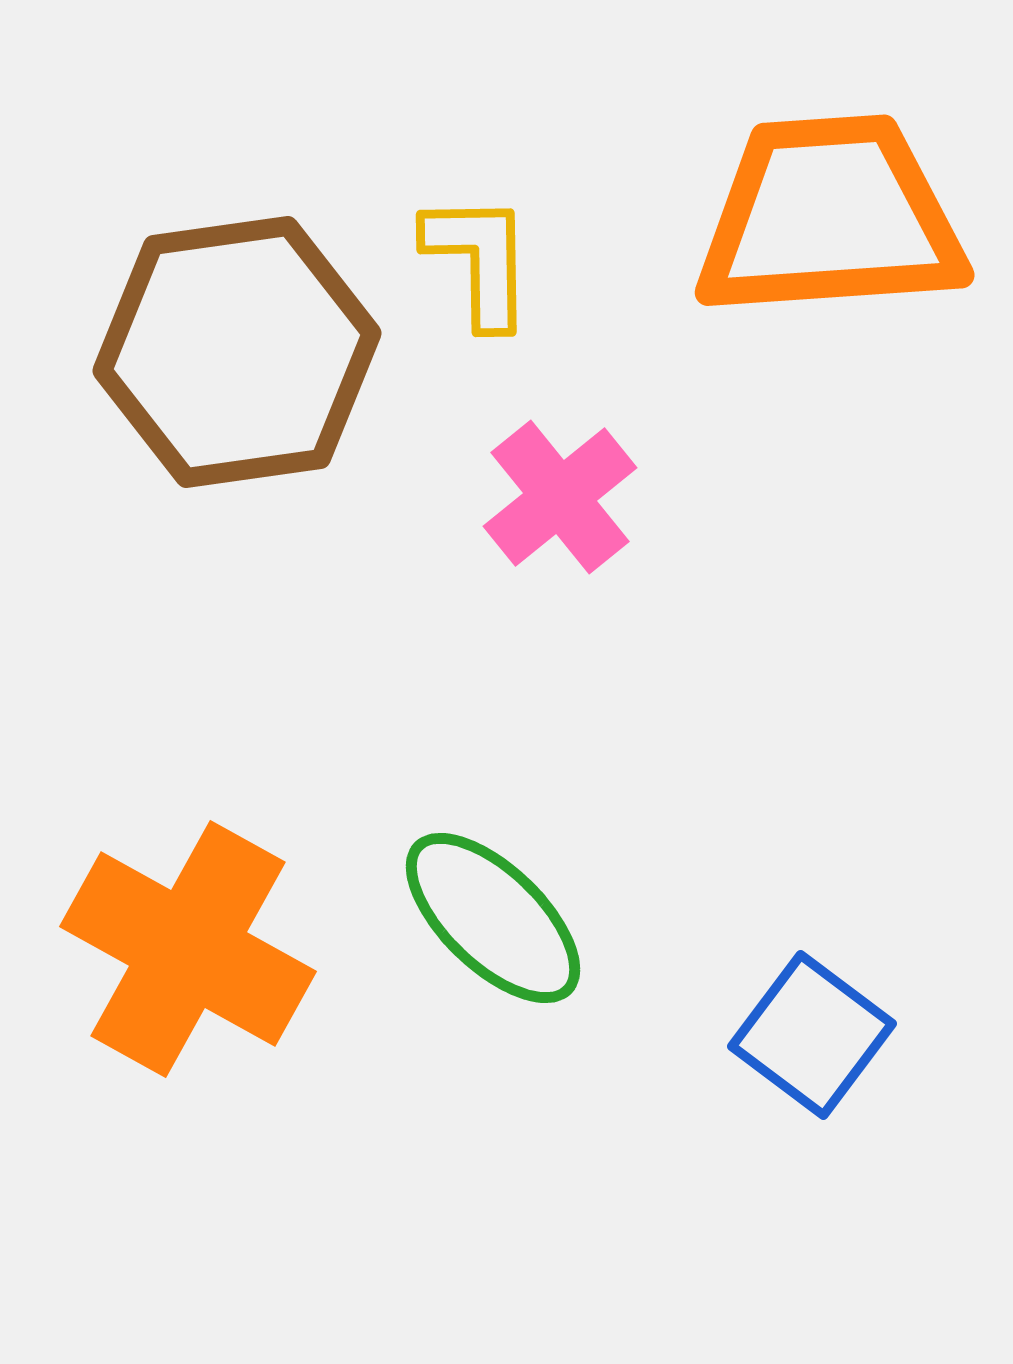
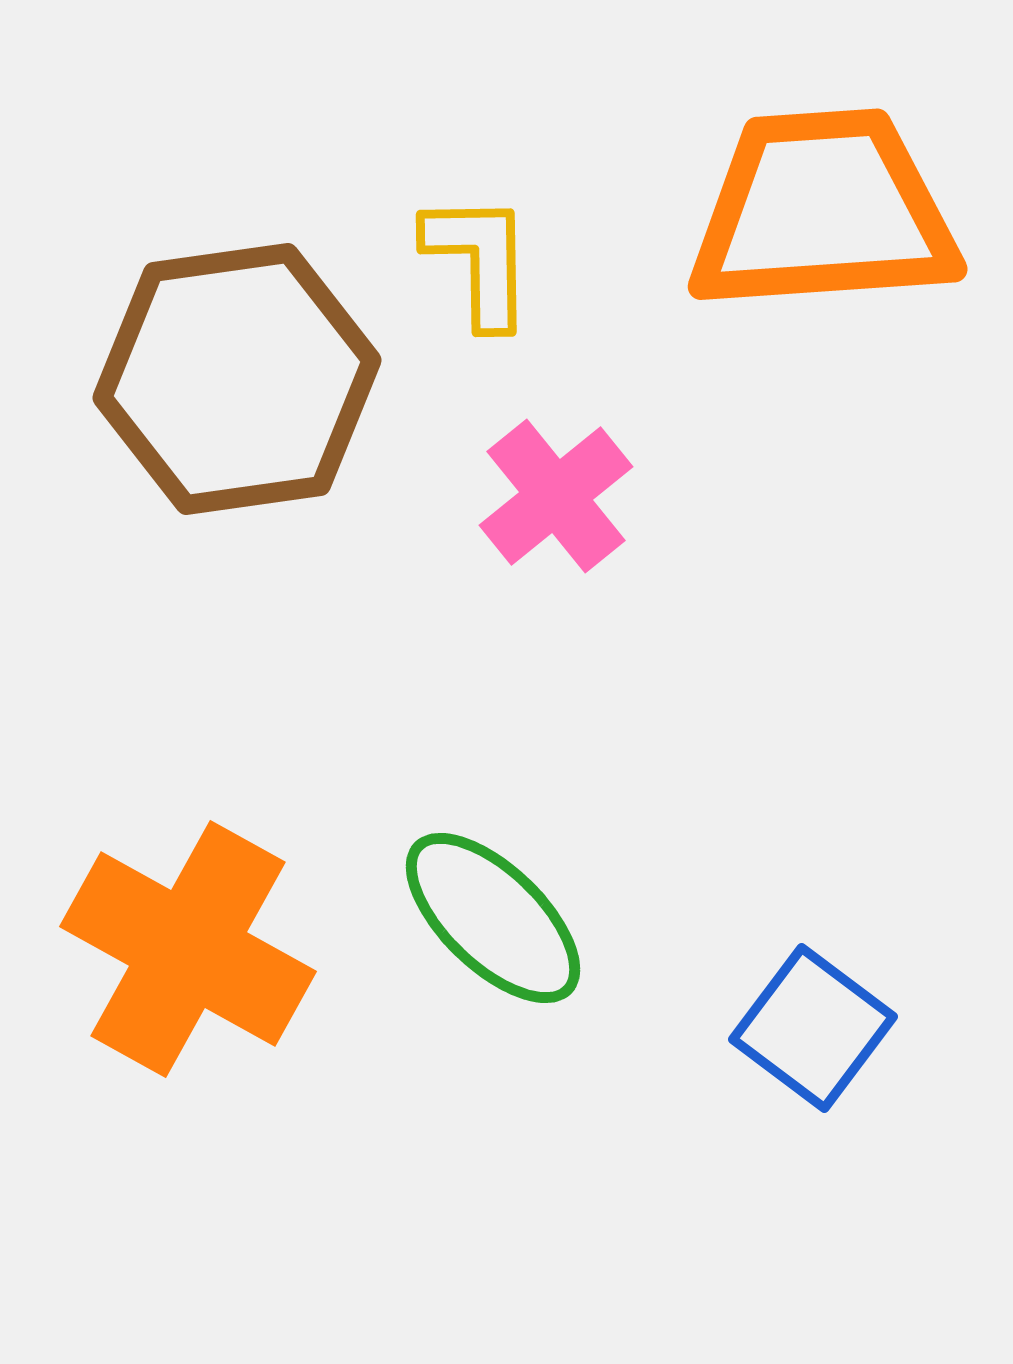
orange trapezoid: moved 7 px left, 6 px up
brown hexagon: moved 27 px down
pink cross: moved 4 px left, 1 px up
blue square: moved 1 px right, 7 px up
